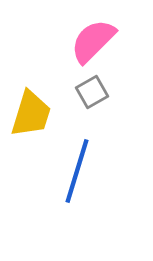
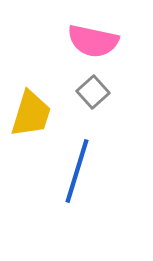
pink semicircle: rotated 123 degrees counterclockwise
gray square: moved 1 px right; rotated 12 degrees counterclockwise
